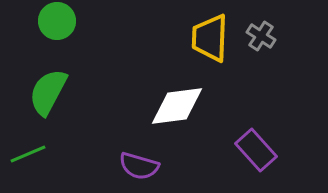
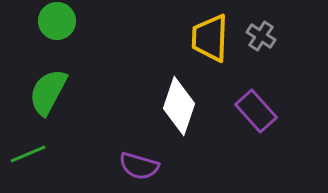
white diamond: moved 2 px right; rotated 64 degrees counterclockwise
purple rectangle: moved 39 px up
